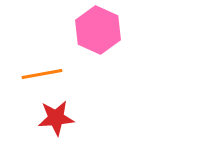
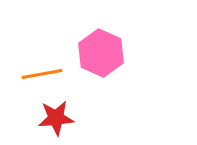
pink hexagon: moved 3 px right, 23 px down
